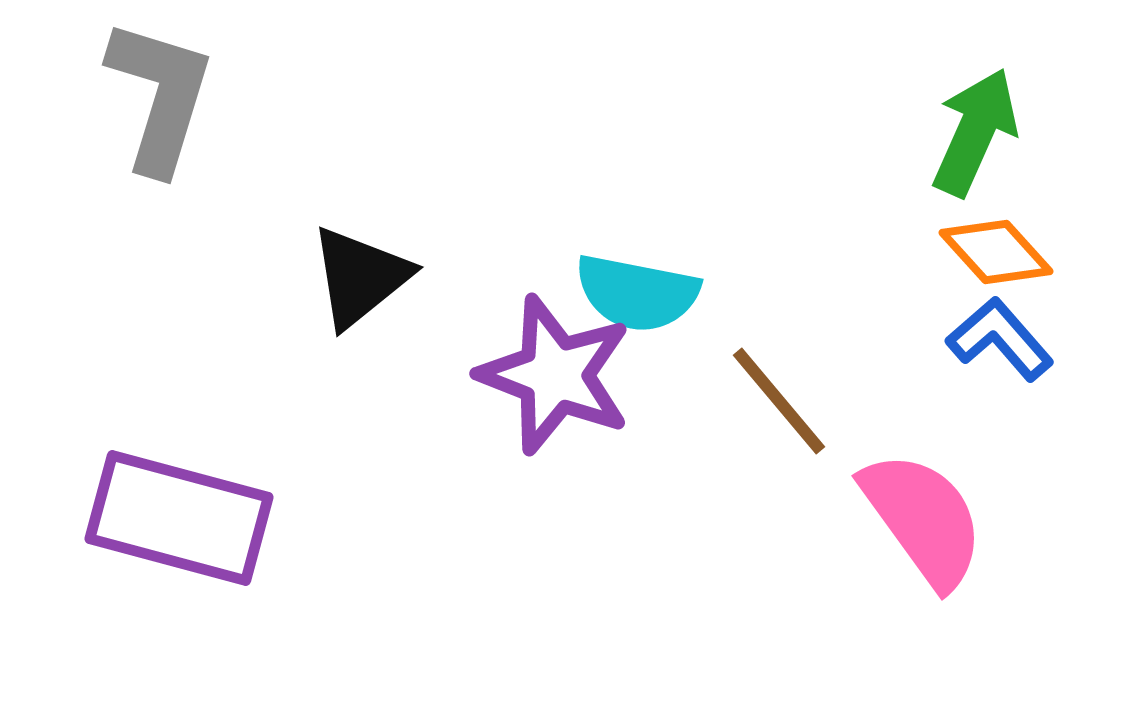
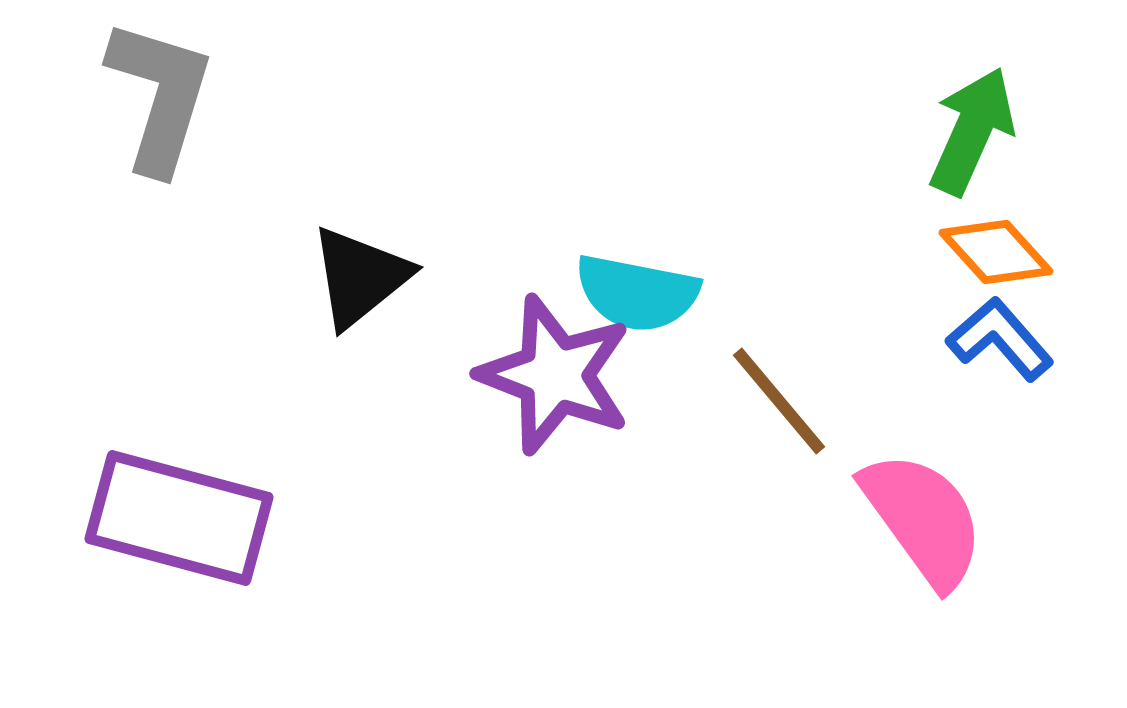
green arrow: moved 3 px left, 1 px up
